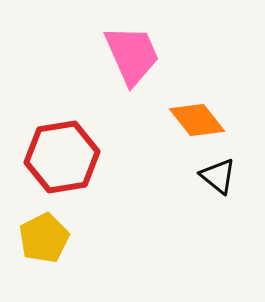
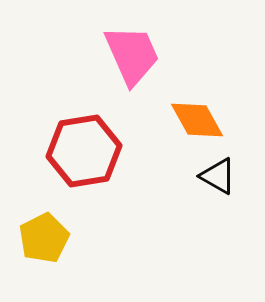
orange diamond: rotated 10 degrees clockwise
red hexagon: moved 22 px right, 6 px up
black triangle: rotated 9 degrees counterclockwise
